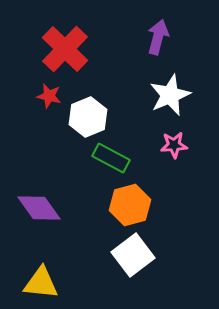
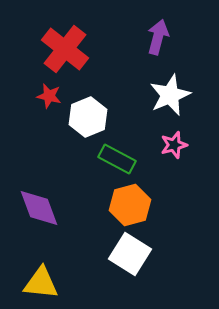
red cross: rotated 6 degrees counterclockwise
pink star: rotated 12 degrees counterclockwise
green rectangle: moved 6 px right, 1 px down
purple diamond: rotated 15 degrees clockwise
white square: moved 3 px left, 1 px up; rotated 21 degrees counterclockwise
